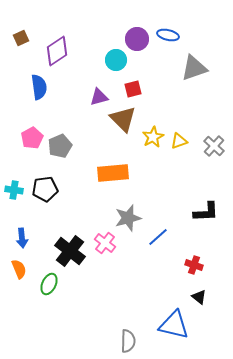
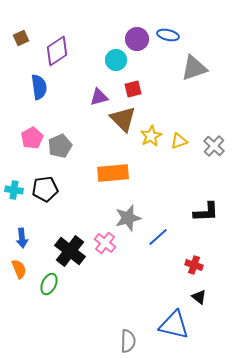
yellow star: moved 2 px left, 1 px up
